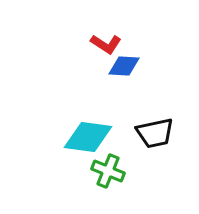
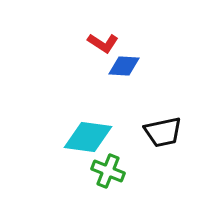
red L-shape: moved 3 px left, 1 px up
black trapezoid: moved 8 px right, 1 px up
